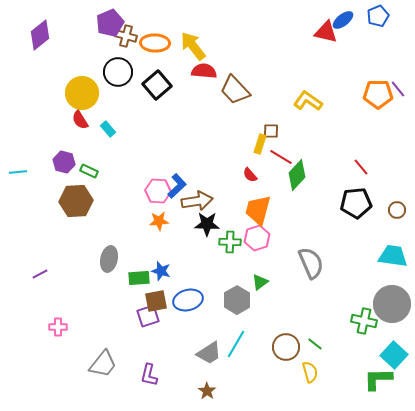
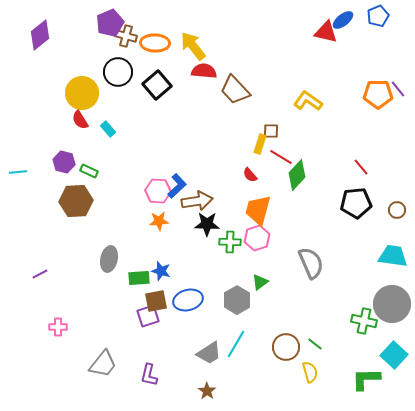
green L-shape at (378, 379): moved 12 px left
